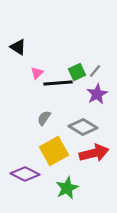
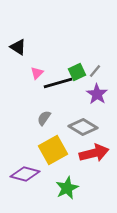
black line: rotated 12 degrees counterclockwise
purple star: rotated 10 degrees counterclockwise
yellow square: moved 1 px left, 1 px up
purple diamond: rotated 12 degrees counterclockwise
